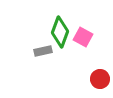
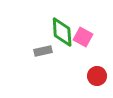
green diamond: moved 2 px right; rotated 24 degrees counterclockwise
red circle: moved 3 px left, 3 px up
